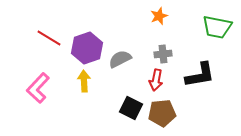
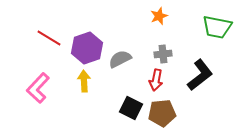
black L-shape: rotated 28 degrees counterclockwise
